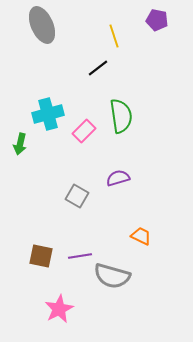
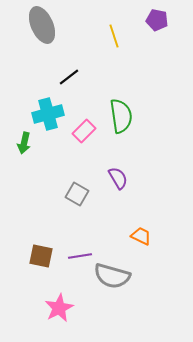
black line: moved 29 px left, 9 px down
green arrow: moved 4 px right, 1 px up
purple semicircle: rotated 75 degrees clockwise
gray square: moved 2 px up
pink star: moved 1 px up
